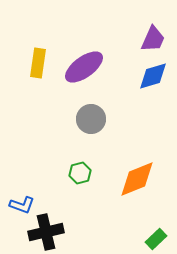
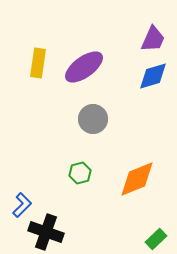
gray circle: moved 2 px right
blue L-shape: rotated 65 degrees counterclockwise
black cross: rotated 32 degrees clockwise
